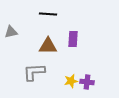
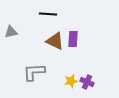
brown triangle: moved 7 px right, 5 px up; rotated 24 degrees clockwise
purple cross: rotated 16 degrees clockwise
